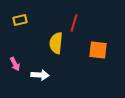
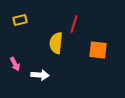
red line: moved 1 px down
